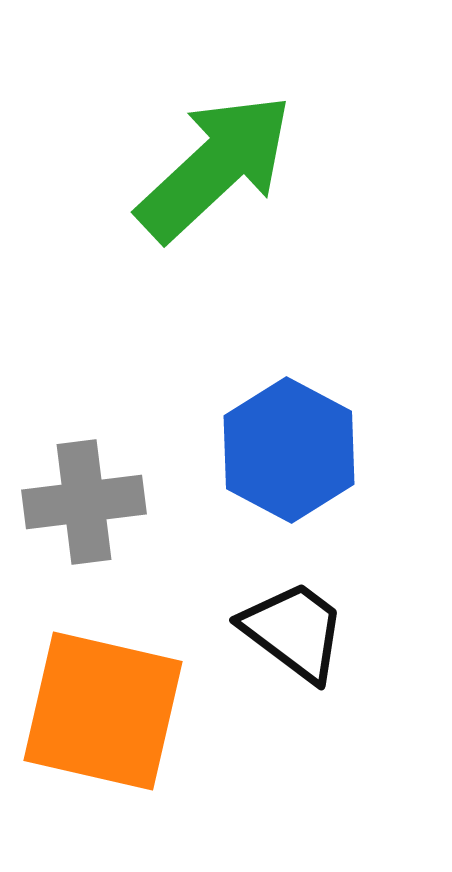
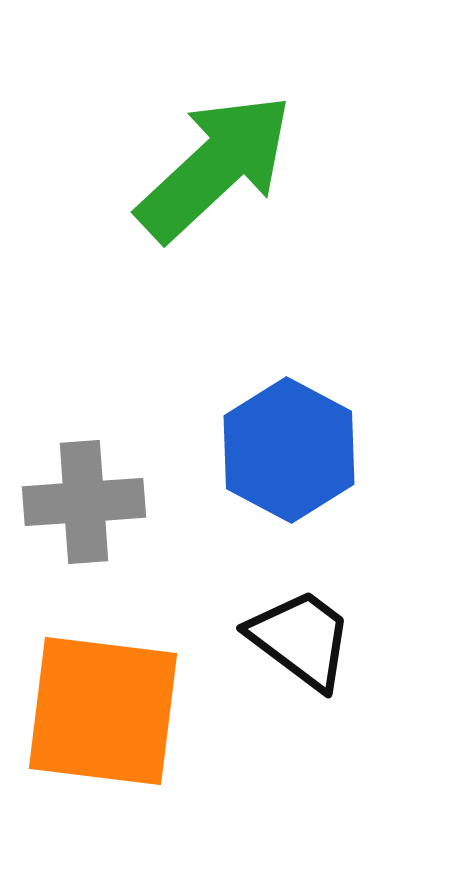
gray cross: rotated 3 degrees clockwise
black trapezoid: moved 7 px right, 8 px down
orange square: rotated 6 degrees counterclockwise
